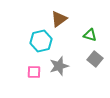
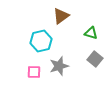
brown triangle: moved 2 px right, 3 px up
green triangle: moved 1 px right, 2 px up
